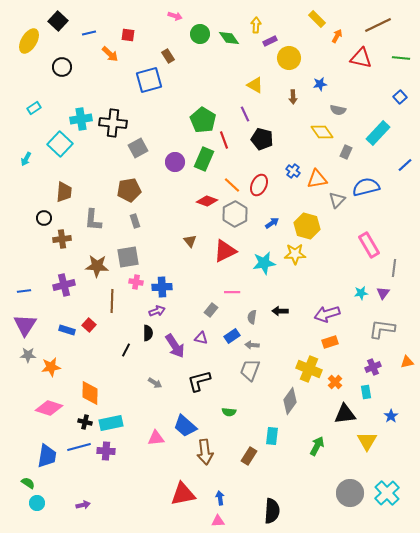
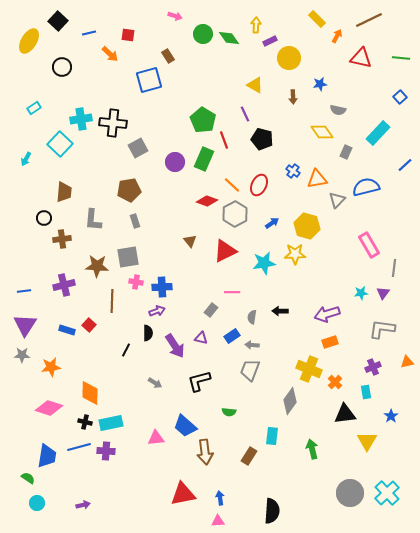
brown line at (378, 25): moved 9 px left, 5 px up
green circle at (200, 34): moved 3 px right
gray star at (28, 355): moved 6 px left
green arrow at (317, 446): moved 5 px left, 3 px down; rotated 42 degrees counterclockwise
green semicircle at (28, 483): moved 5 px up
